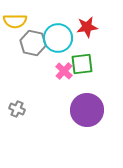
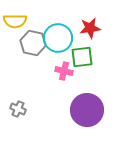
red star: moved 3 px right, 1 px down
green square: moved 7 px up
pink cross: rotated 30 degrees counterclockwise
gray cross: moved 1 px right
